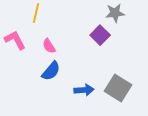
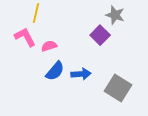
gray star: moved 2 px down; rotated 24 degrees clockwise
pink L-shape: moved 10 px right, 3 px up
pink semicircle: rotated 105 degrees clockwise
blue semicircle: moved 4 px right
blue arrow: moved 3 px left, 16 px up
